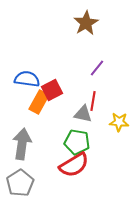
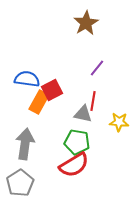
gray arrow: moved 3 px right
